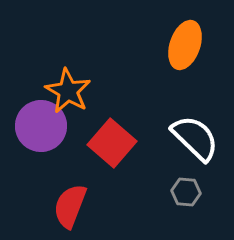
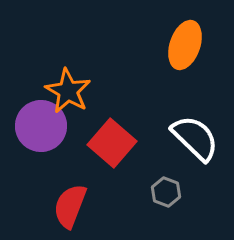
gray hexagon: moved 20 px left; rotated 16 degrees clockwise
